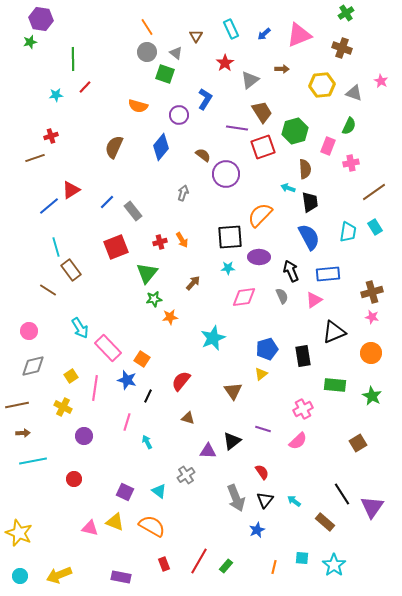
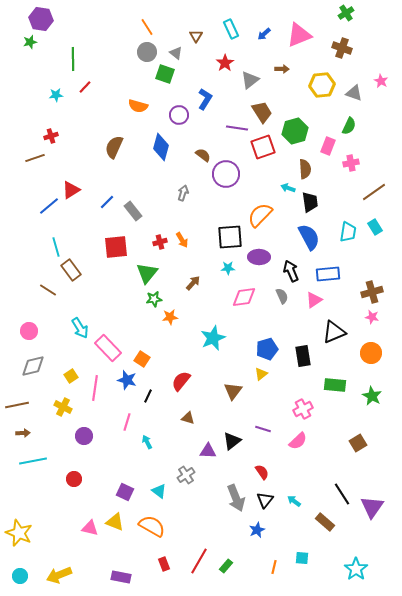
blue diamond at (161, 147): rotated 24 degrees counterclockwise
red square at (116, 247): rotated 15 degrees clockwise
brown triangle at (233, 391): rotated 12 degrees clockwise
cyan star at (334, 565): moved 22 px right, 4 px down
